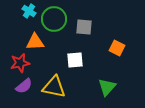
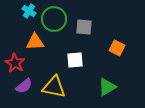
red star: moved 5 px left; rotated 30 degrees counterclockwise
green triangle: rotated 18 degrees clockwise
